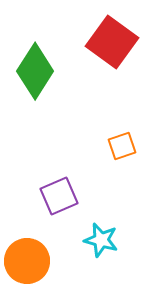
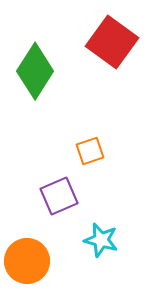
orange square: moved 32 px left, 5 px down
